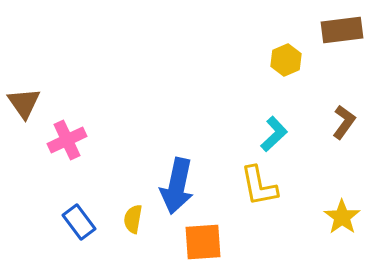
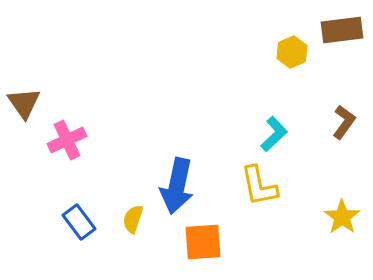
yellow hexagon: moved 6 px right, 8 px up
yellow semicircle: rotated 8 degrees clockwise
